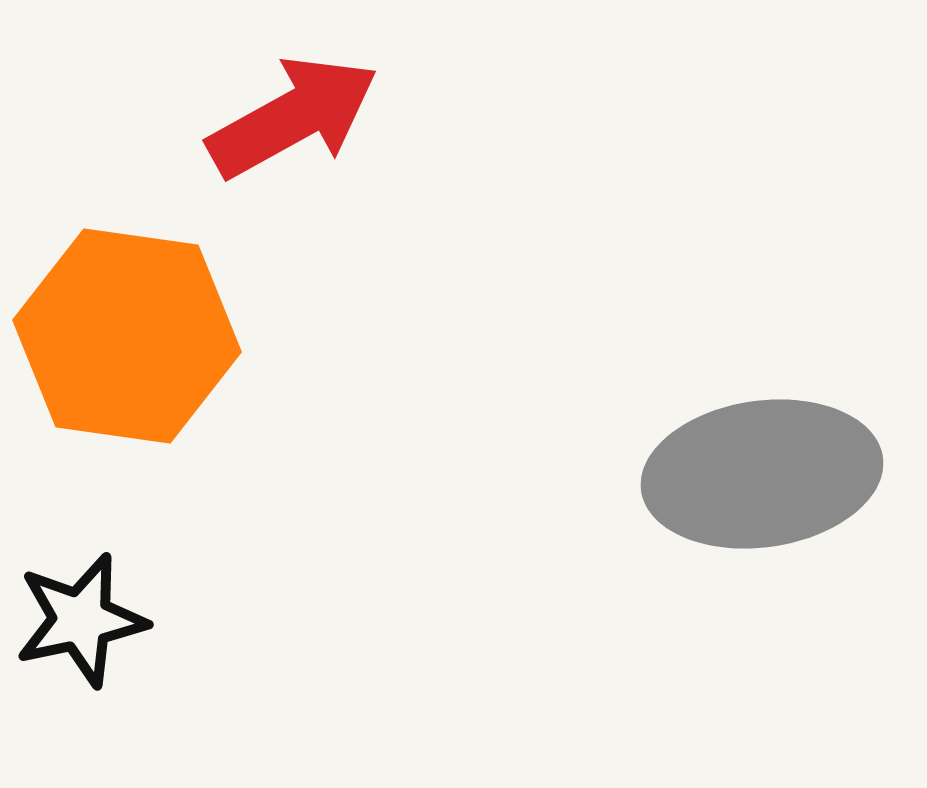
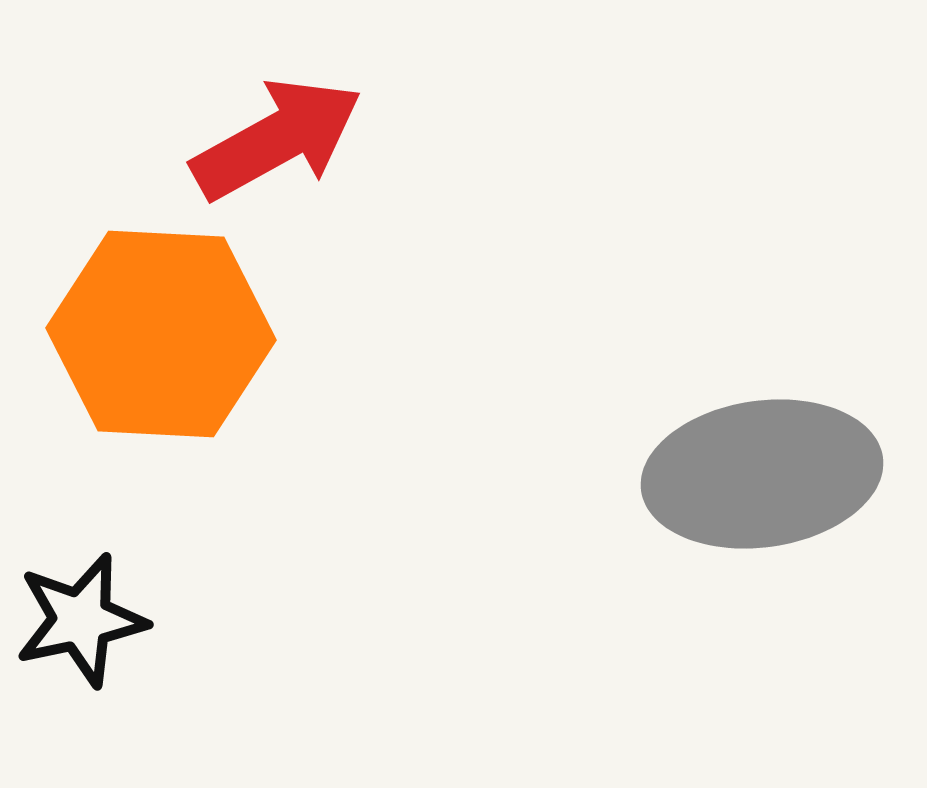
red arrow: moved 16 px left, 22 px down
orange hexagon: moved 34 px right, 2 px up; rotated 5 degrees counterclockwise
